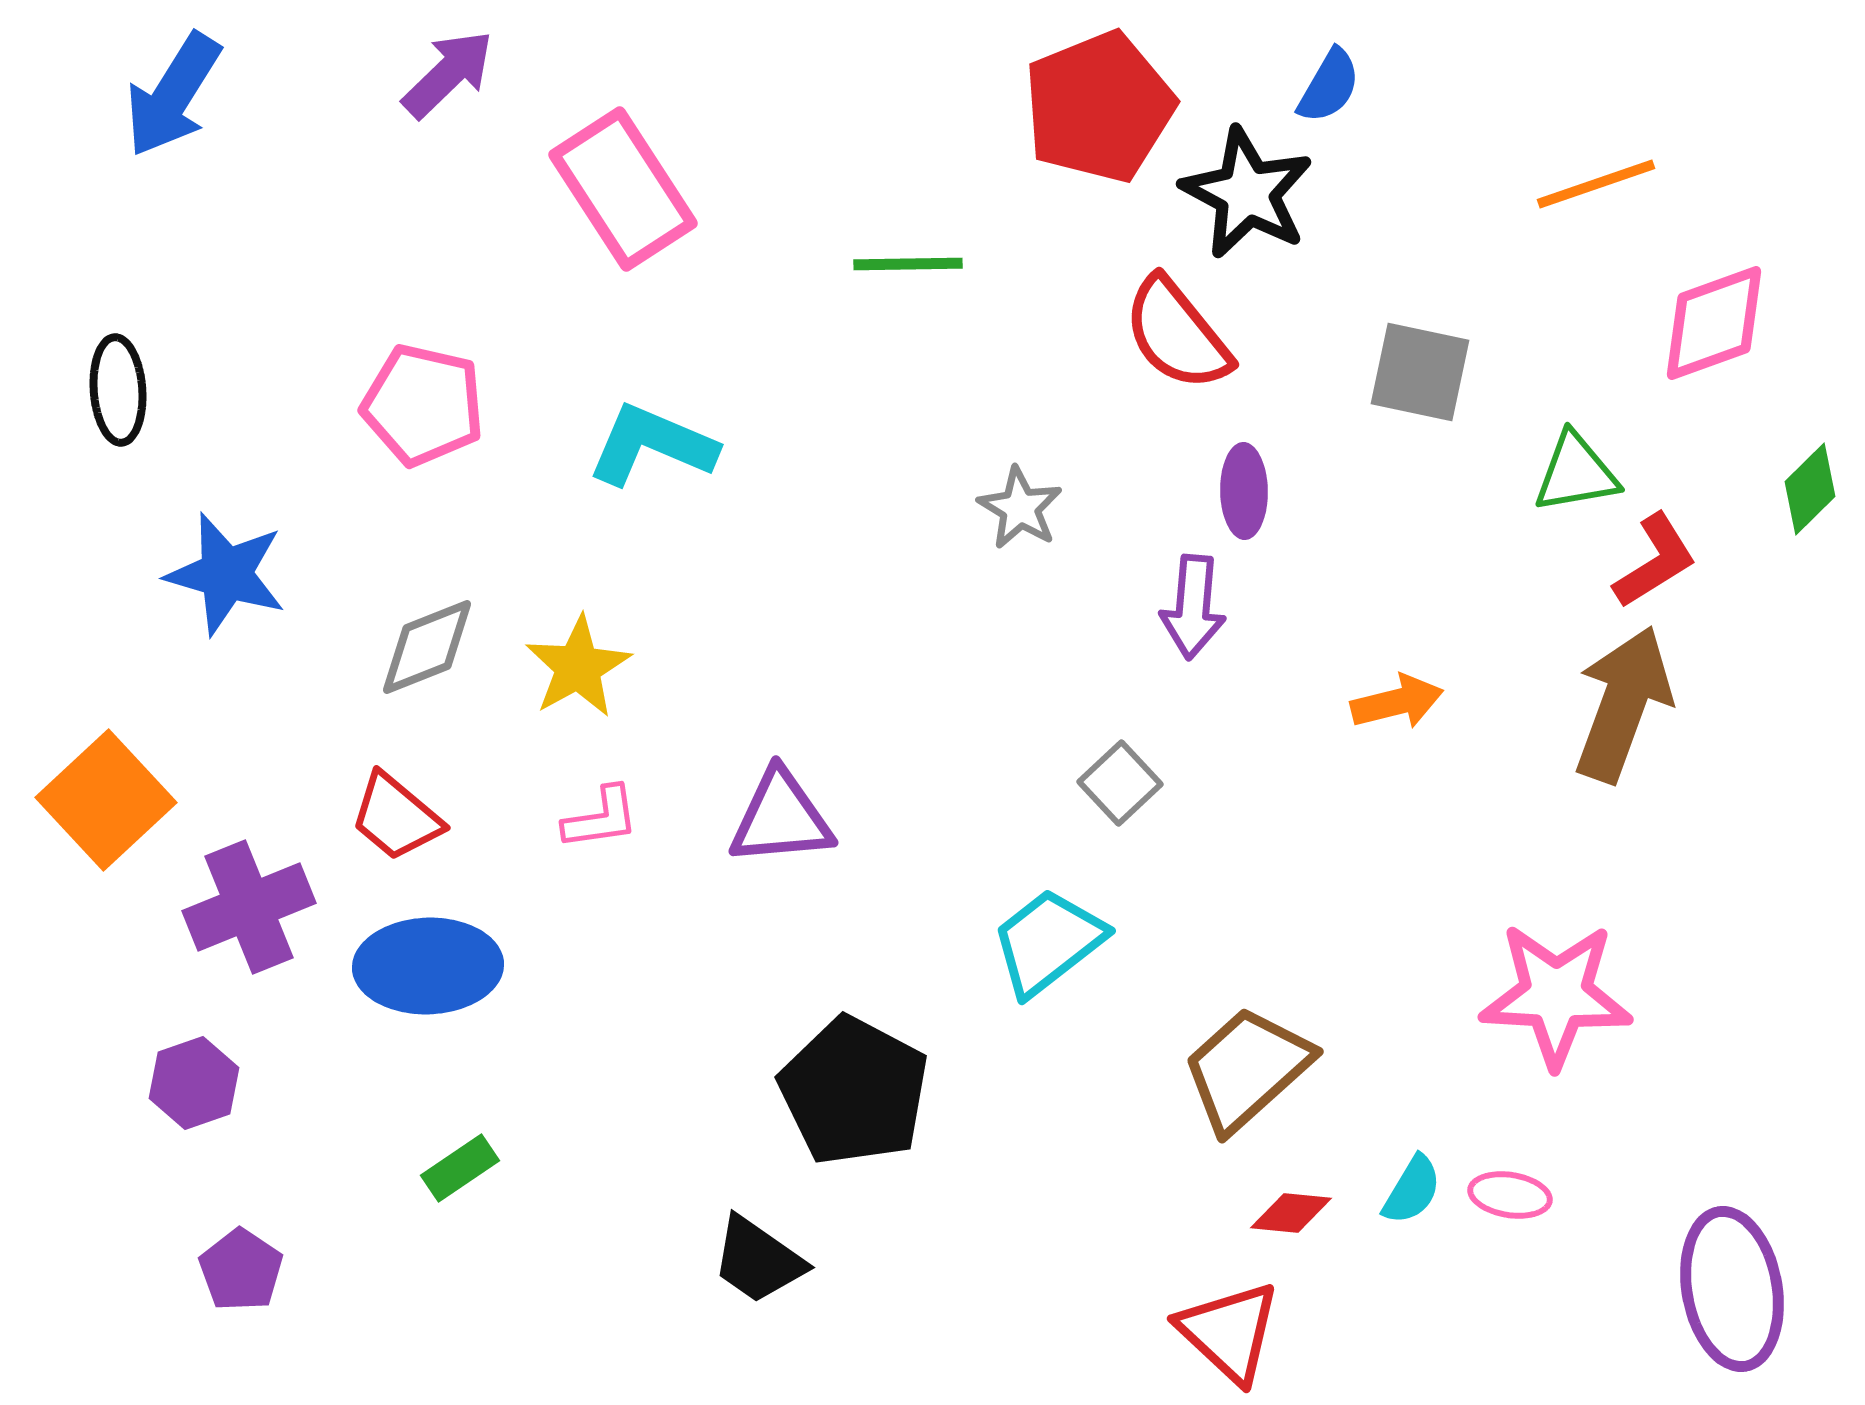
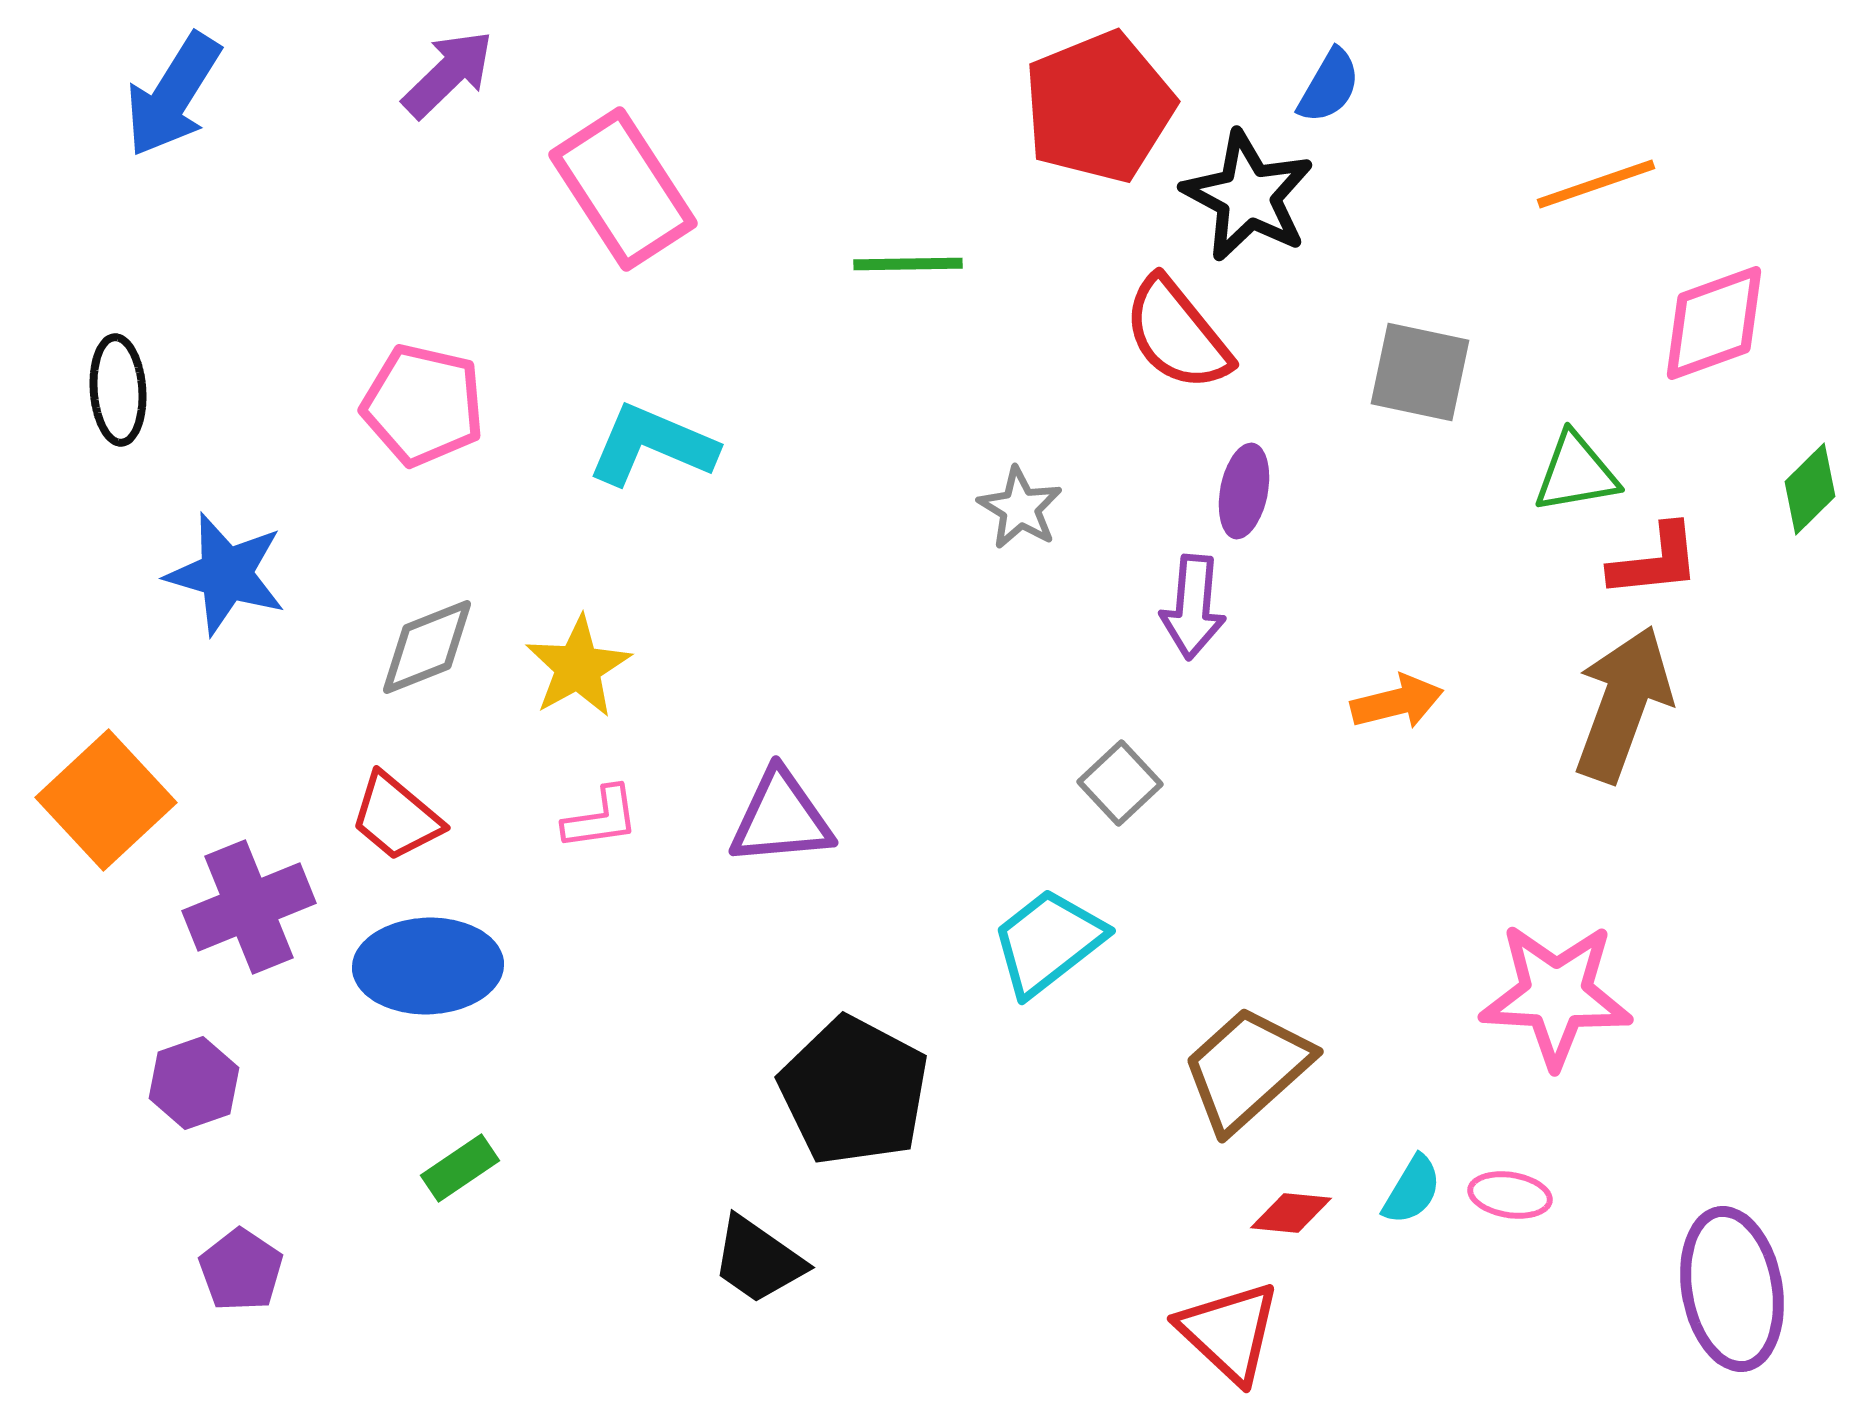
black star at (1247, 193): moved 1 px right, 3 px down
purple ellipse at (1244, 491): rotated 12 degrees clockwise
red L-shape at (1655, 561): rotated 26 degrees clockwise
